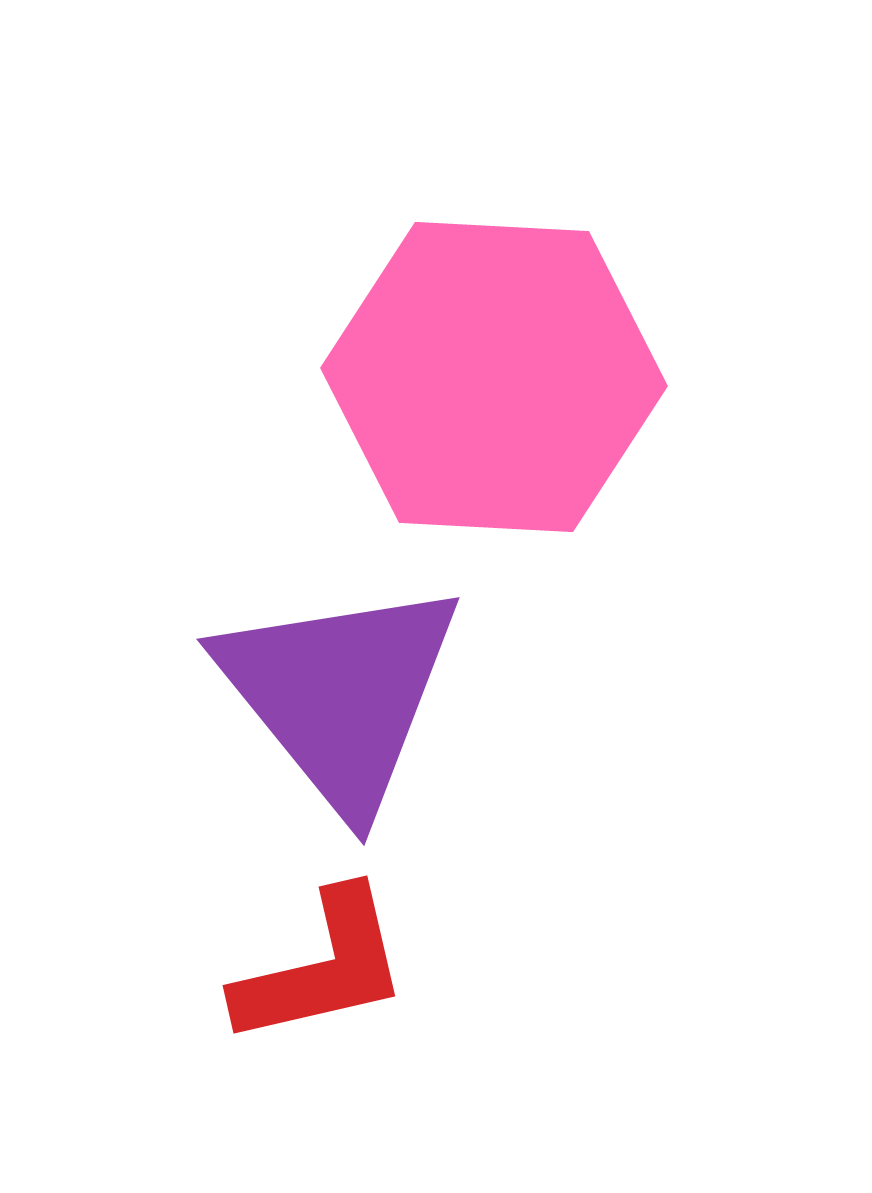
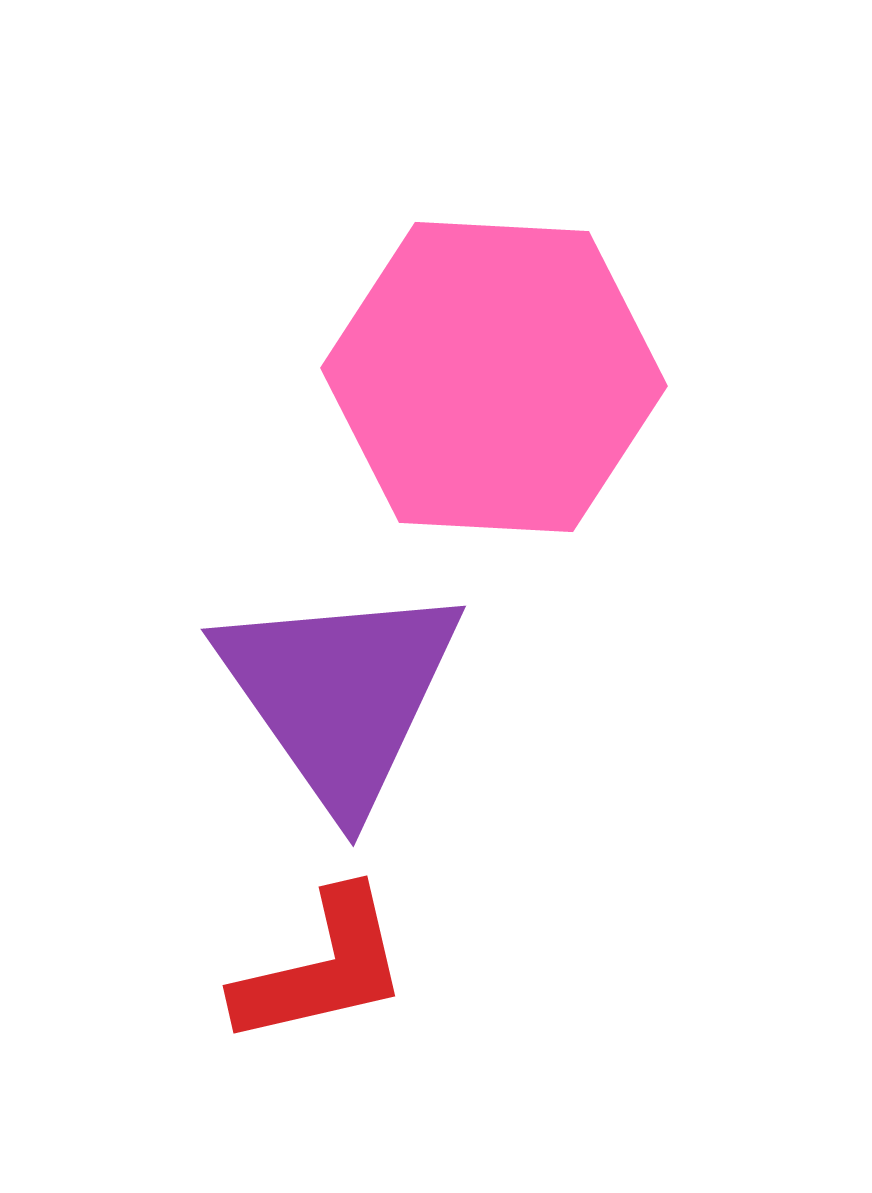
purple triangle: rotated 4 degrees clockwise
